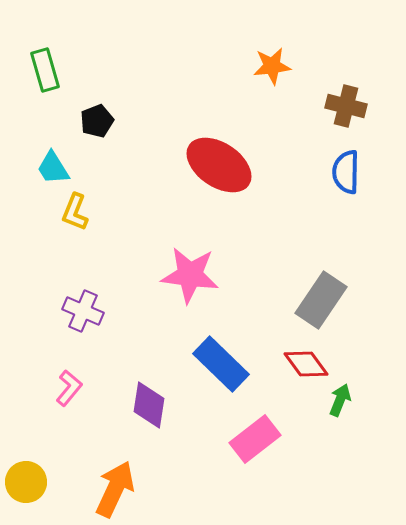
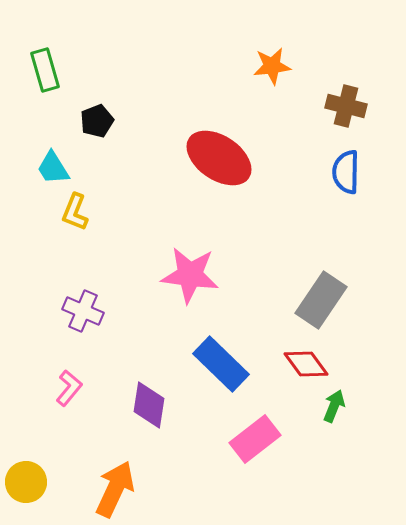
red ellipse: moved 7 px up
green arrow: moved 6 px left, 6 px down
